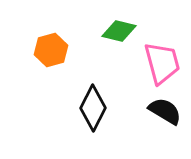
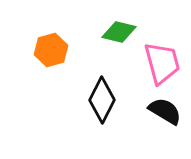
green diamond: moved 1 px down
black diamond: moved 9 px right, 8 px up
